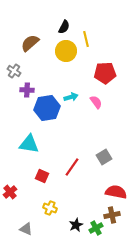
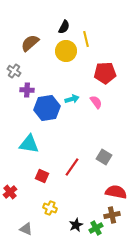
cyan arrow: moved 1 px right, 2 px down
gray square: rotated 28 degrees counterclockwise
